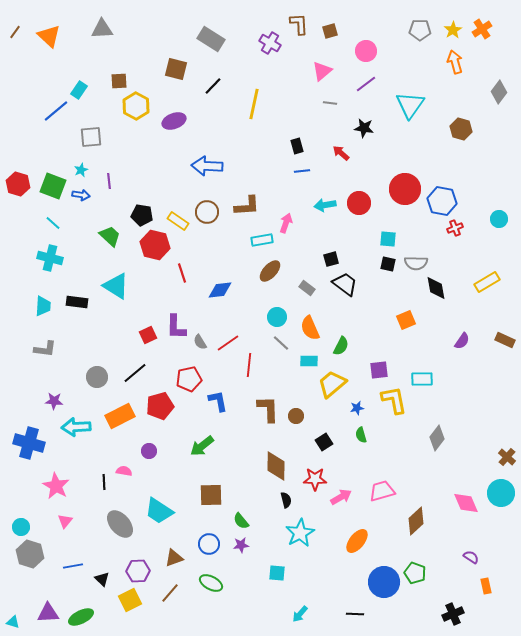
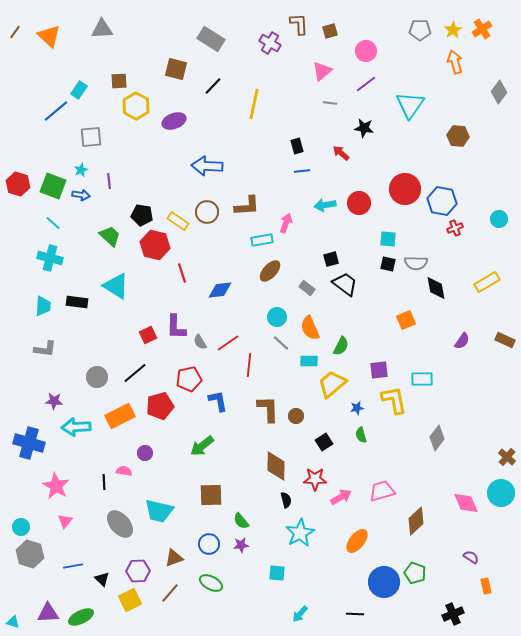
brown hexagon at (461, 129): moved 3 px left, 7 px down; rotated 10 degrees counterclockwise
purple circle at (149, 451): moved 4 px left, 2 px down
cyan trapezoid at (159, 511): rotated 20 degrees counterclockwise
